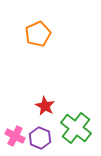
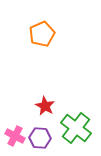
orange pentagon: moved 4 px right
purple hexagon: rotated 20 degrees counterclockwise
